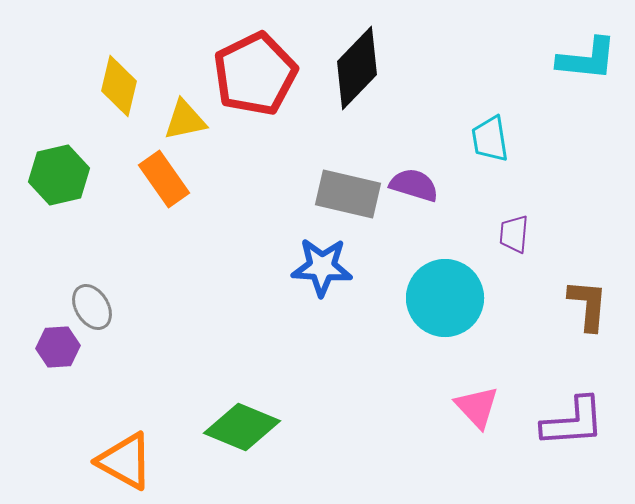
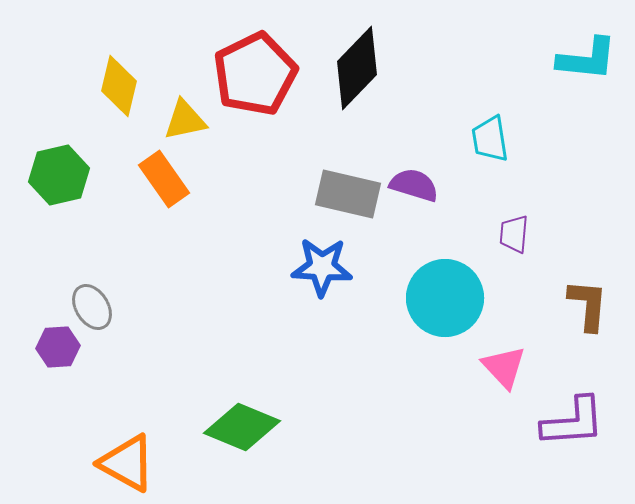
pink triangle: moved 27 px right, 40 px up
orange triangle: moved 2 px right, 2 px down
